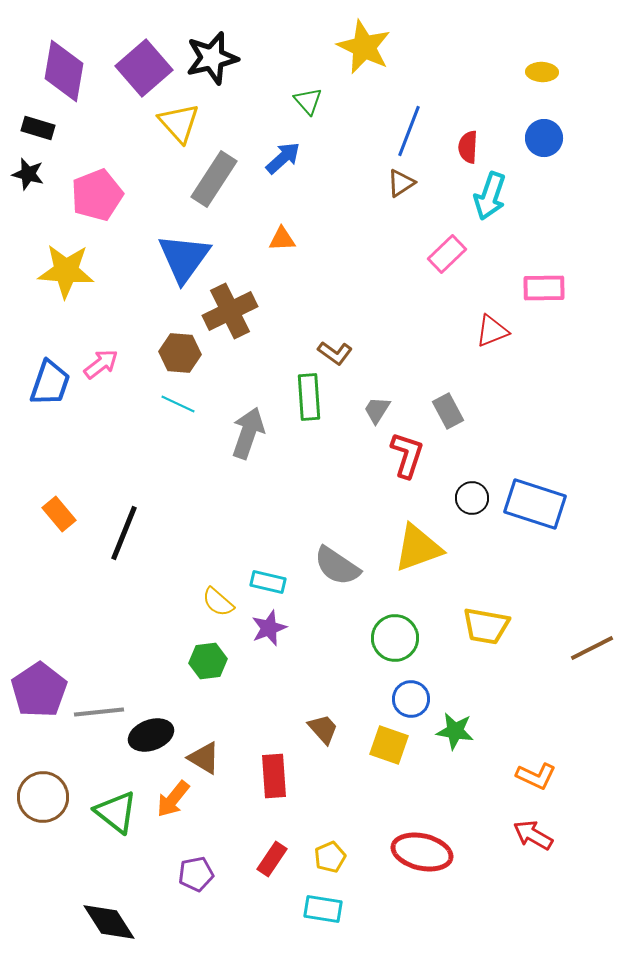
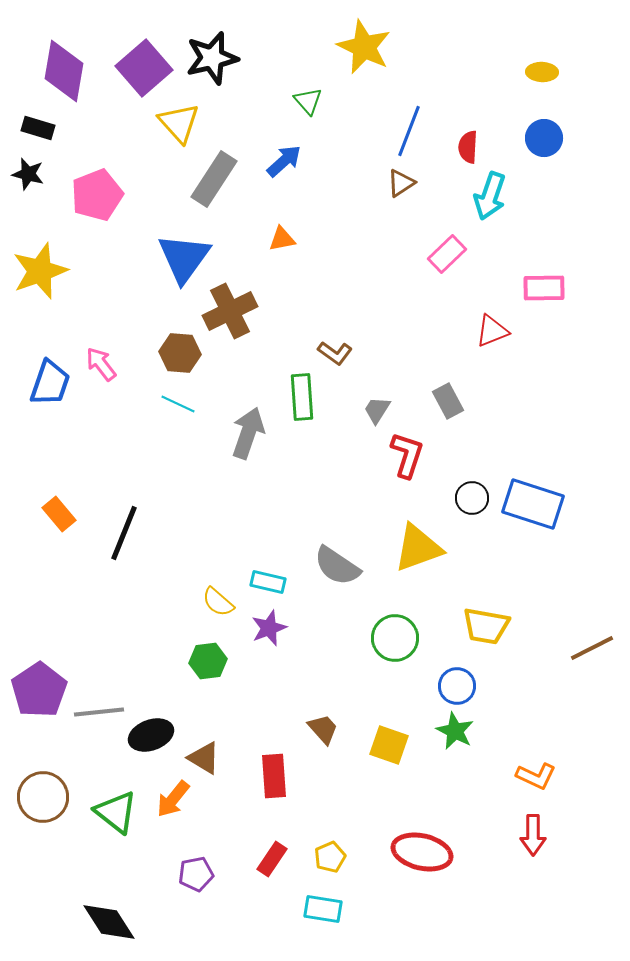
blue arrow at (283, 158): moved 1 px right, 3 px down
orange triangle at (282, 239): rotated 8 degrees counterclockwise
yellow star at (66, 271): moved 26 px left; rotated 24 degrees counterclockwise
pink arrow at (101, 364): rotated 90 degrees counterclockwise
green rectangle at (309, 397): moved 7 px left
gray rectangle at (448, 411): moved 10 px up
blue rectangle at (535, 504): moved 2 px left
blue circle at (411, 699): moved 46 px right, 13 px up
green star at (455, 731): rotated 18 degrees clockwise
red arrow at (533, 835): rotated 120 degrees counterclockwise
